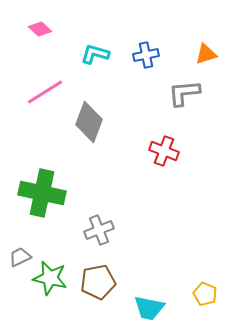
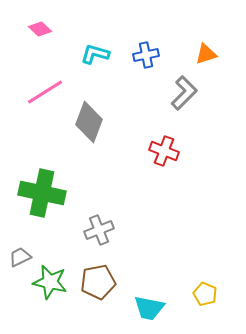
gray L-shape: rotated 140 degrees clockwise
green star: moved 4 px down
